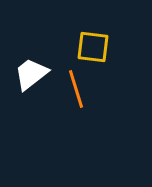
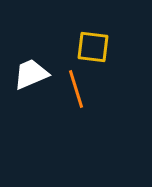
white trapezoid: rotated 15 degrees clockwise
